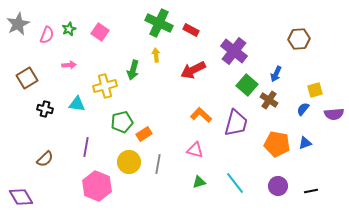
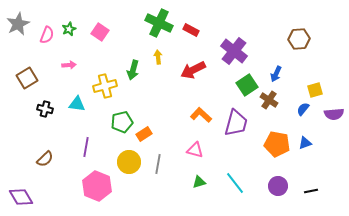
yellow arrow: moved 2 px right, 2 px down
green square: rotated 15 degrees clockwise
